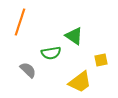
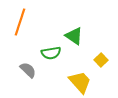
yellow square: rotated 32 degrees counterclockwise
yellow trapezoid: rotated 95 degrees counterclockwise
